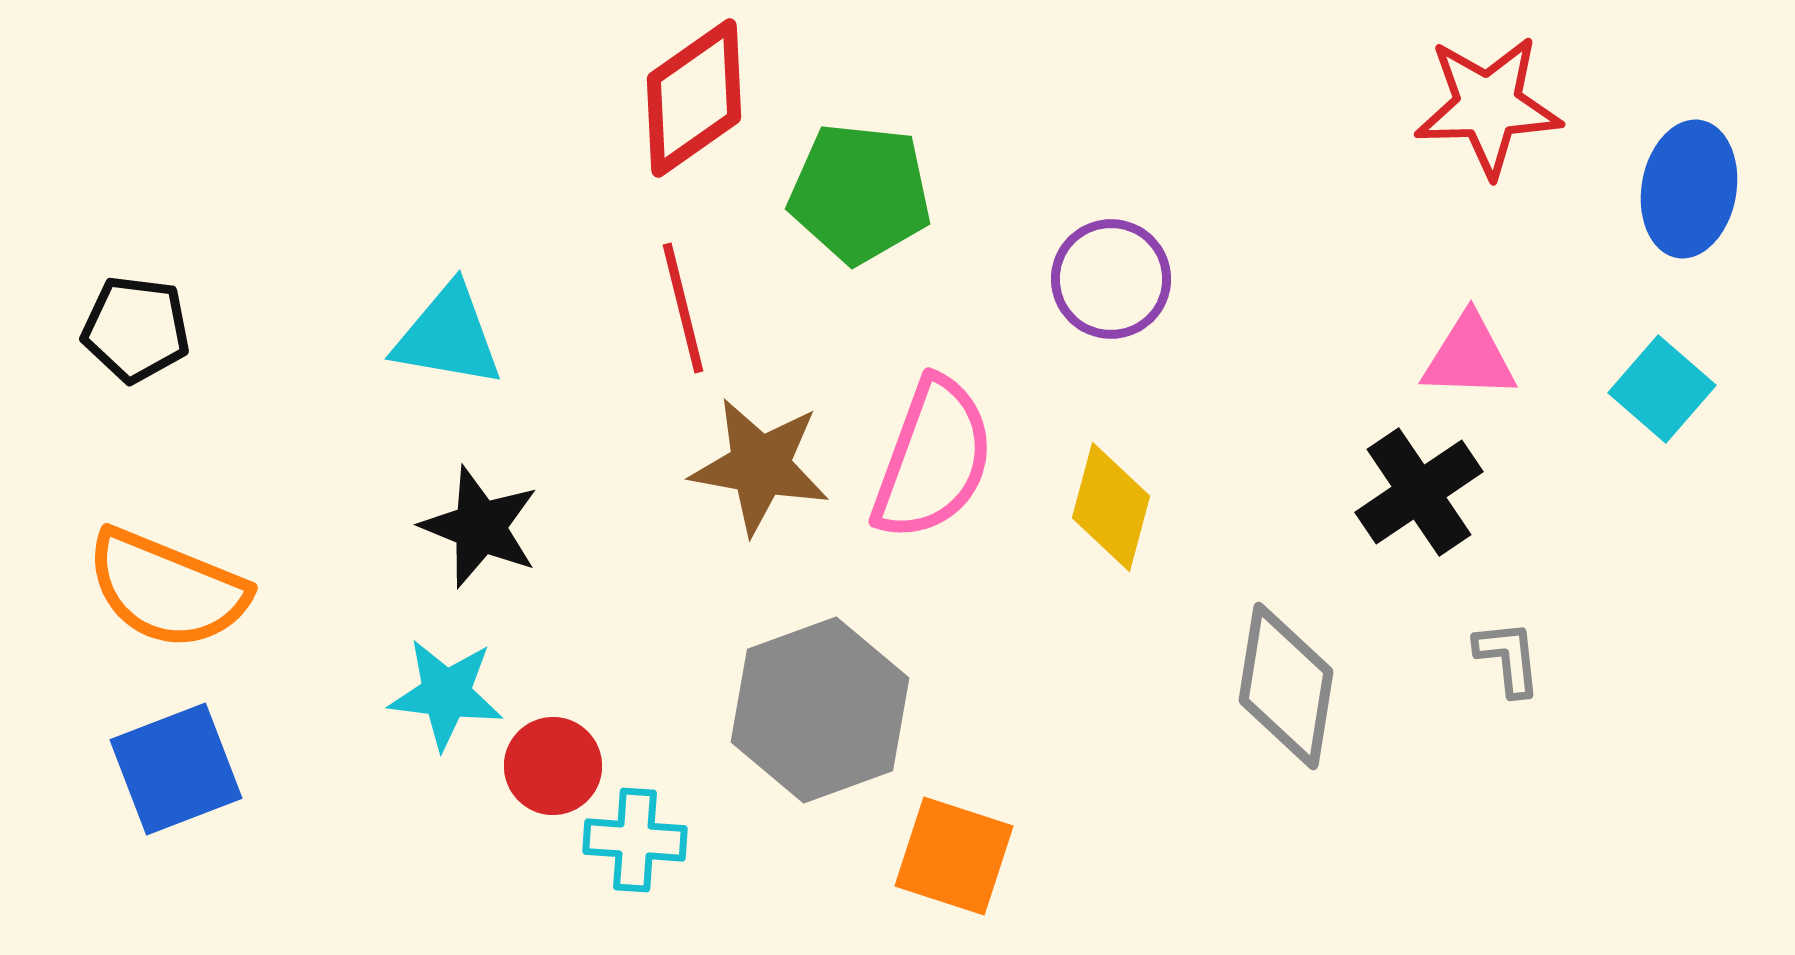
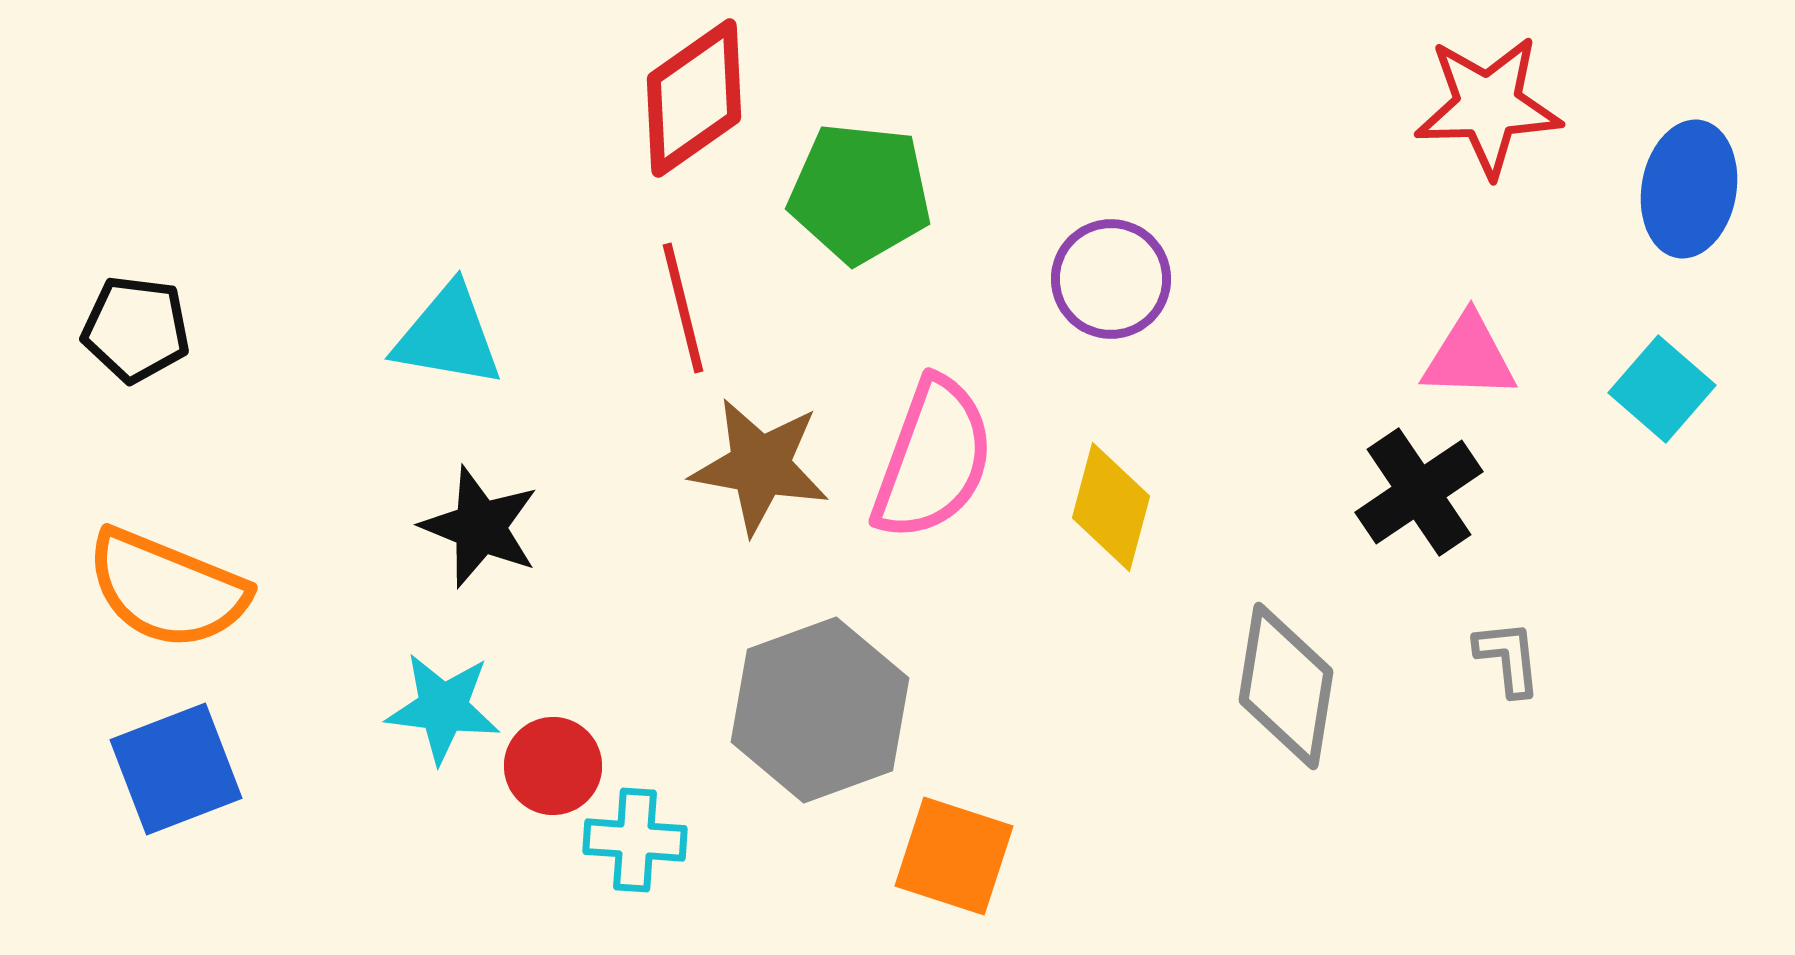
cyan star: moved 3 px left, 14 px down
